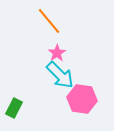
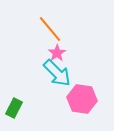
orange line: moved 1 px right, 8 px down
cyan arrow: moved 3 px left, 2 px up
